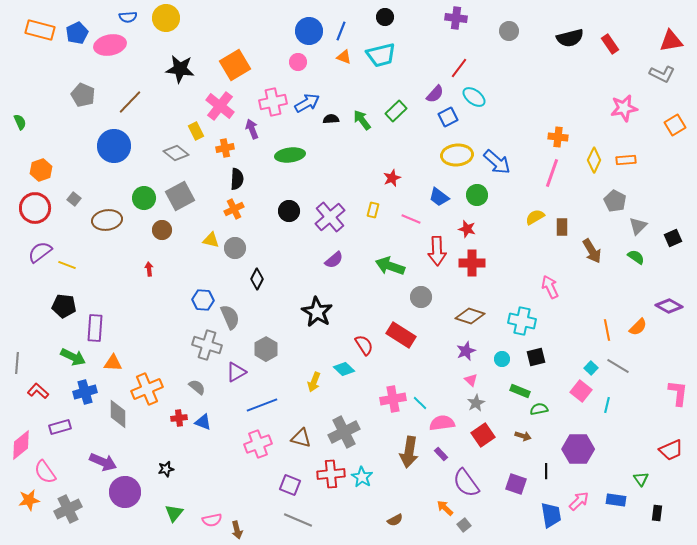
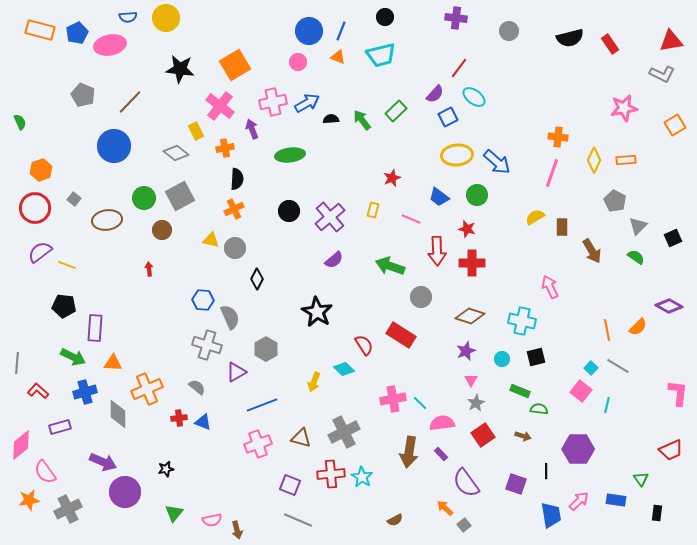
orange triangle at (344, 57): moved 6 px left
pink triangle at (471, 380): rotated 16 degrees clockwise
green semicircle at (539, 409): rotated 18 degrees clockwise
